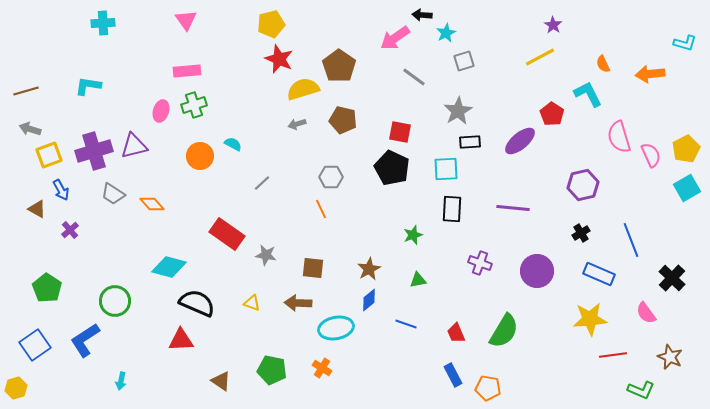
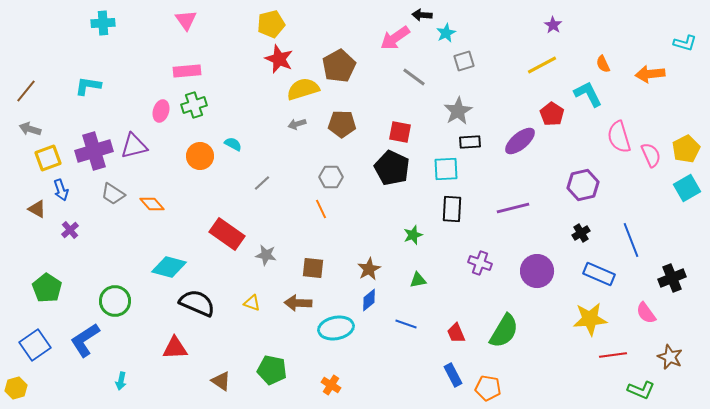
yellow line at (540, 57): moved 2 px right, 8 px down
brown pentagon at (339, 66): rotated 8 degrees clockwise
brown line at (26, 91): rotated 35 degrees counterclockwise
brown pentagon at (343, 120): moved 1 px left, 4 px down; rotated 12 degrees counterclockwise
yellow square at (49, 155): moved 1 px left, 3 px down
blue arrow at (61, 190): rotated 10 degrees clockwise
purple line at (513, 208): rotated 20 degrees counterclockwise
black cross at (672, 278): rotated 24 degrees clockwise
red triangle at (181, 340): moved 6 px left, 8 px down
orange cross at (322, 368): moved 9 px right, 17 px down
